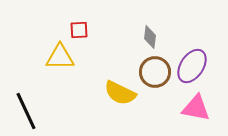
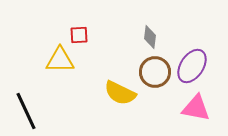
red square: moved 5 px down
yellow triangle: moved 3 px down
